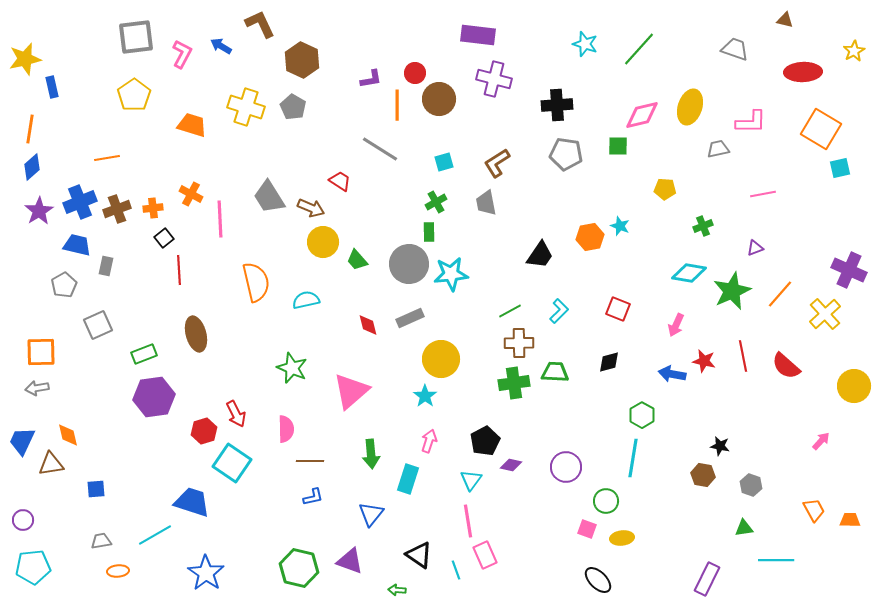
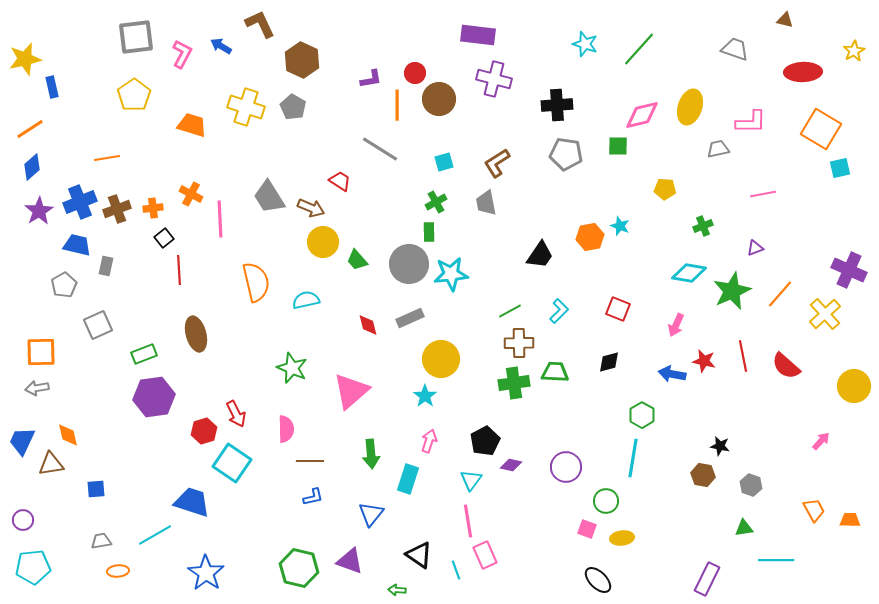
orange line at (30, 129): rotated 48 degrees clockwise
